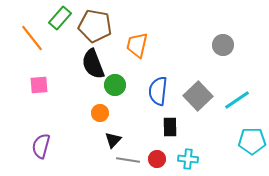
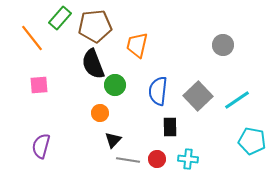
brown pentagon: rotated 16 degrees counterclockwise
cyan pentagon: rotated 12 degrees clockwise
